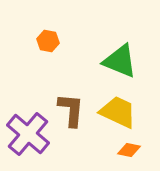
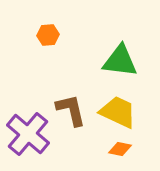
orange hexagon: moved 6 px up; rotated 15 degrees counterclockwise
green triangle: rotated 15 degrees counterclockwise
brown L-shape: rotated 18 degrees counterclockwise
orange diamond: moved 9 px left, 1 px up
